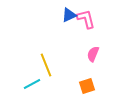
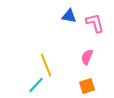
blue triangle: moved 1 px down; rotated 35 degrees clockwise
pink L-shape: moved 9 px right, 4 px down
pink semicircle: moved 6 px left, 3 px down
cyan line: moved 4 px right, 1 px down; rotated 18 degrees counterclockwise
